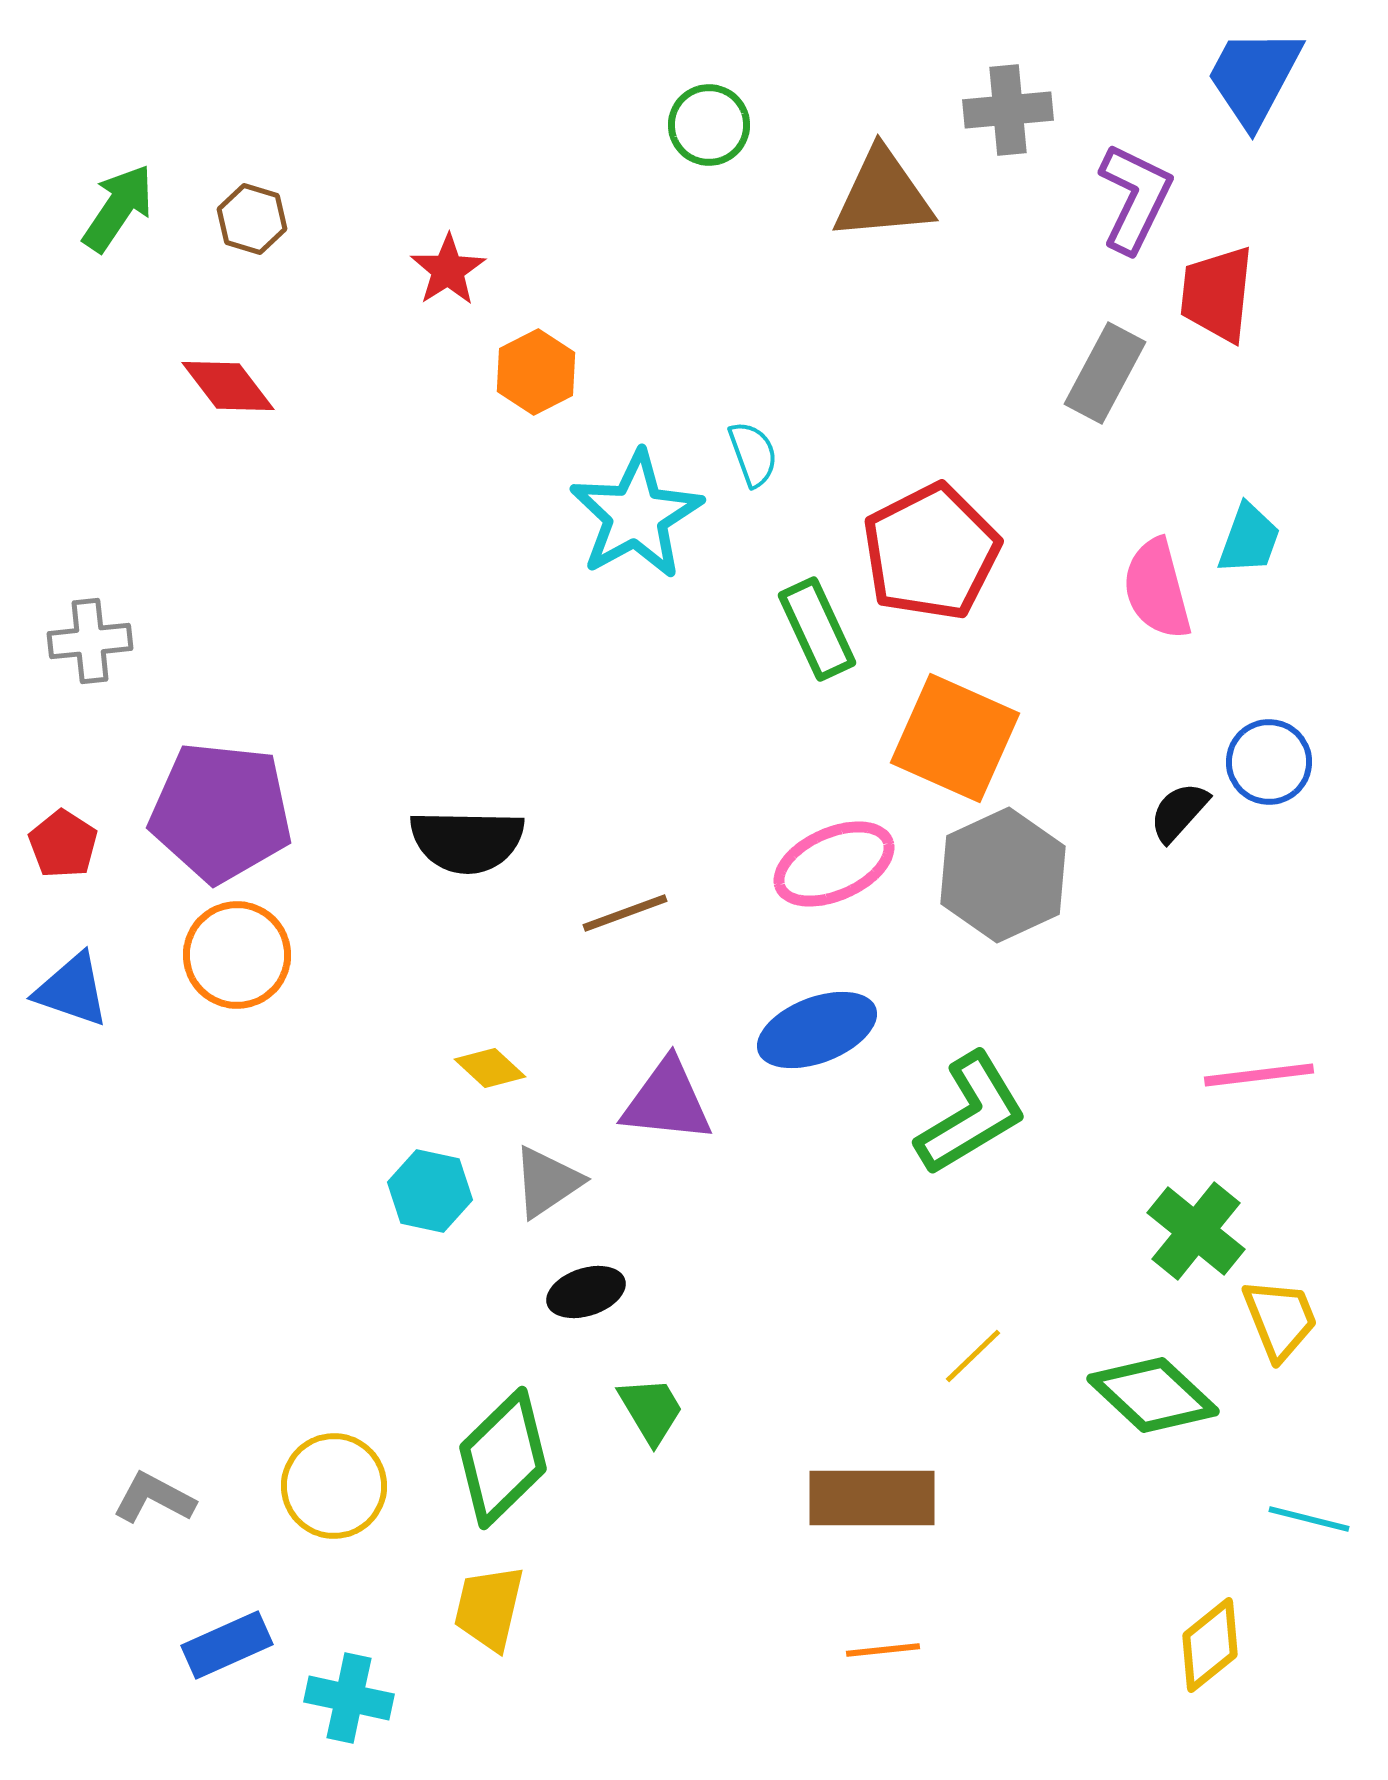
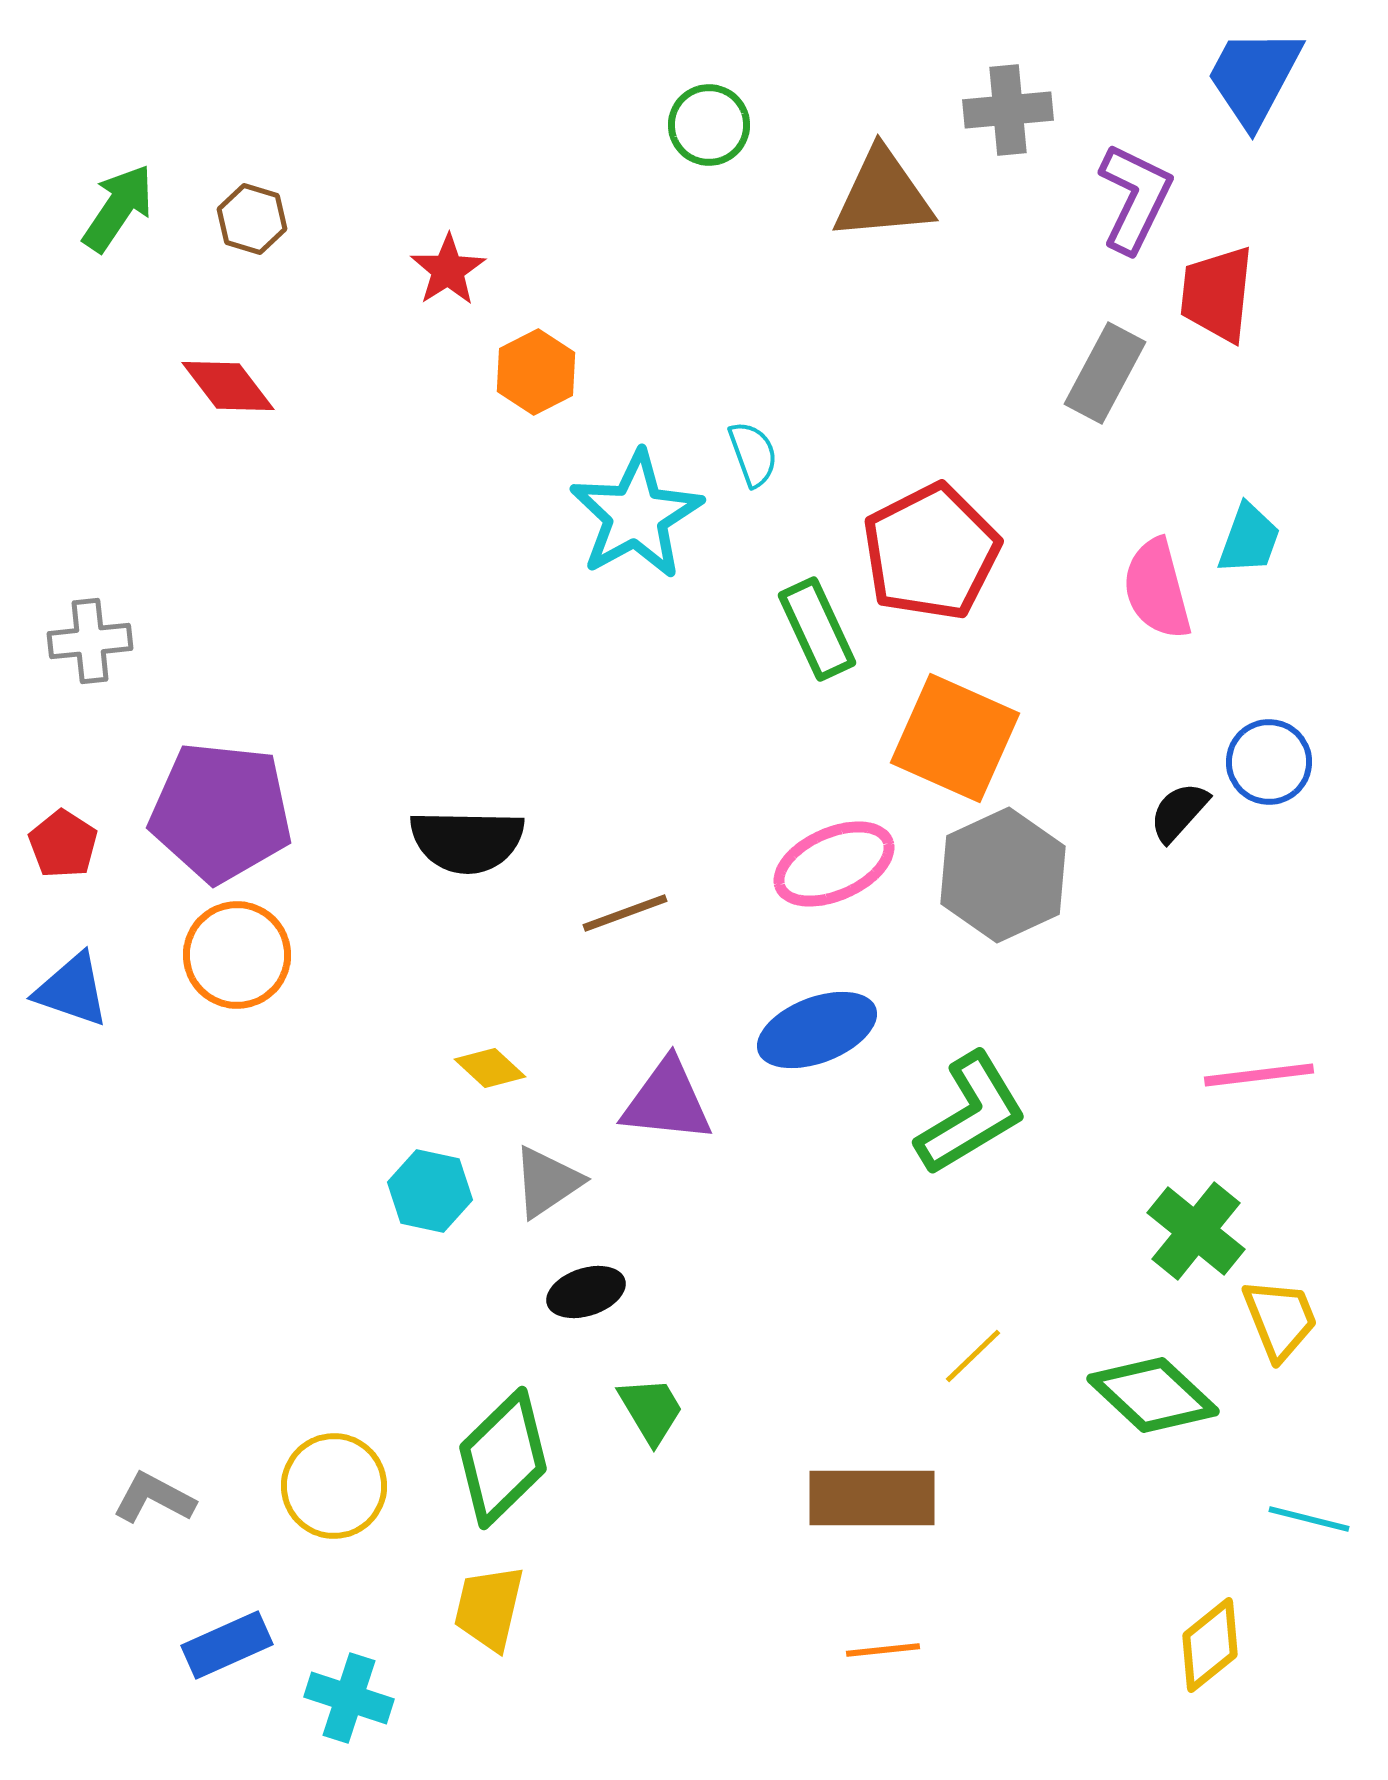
cyan cross at (349, 1698): rotated 6 degrees clockwise
